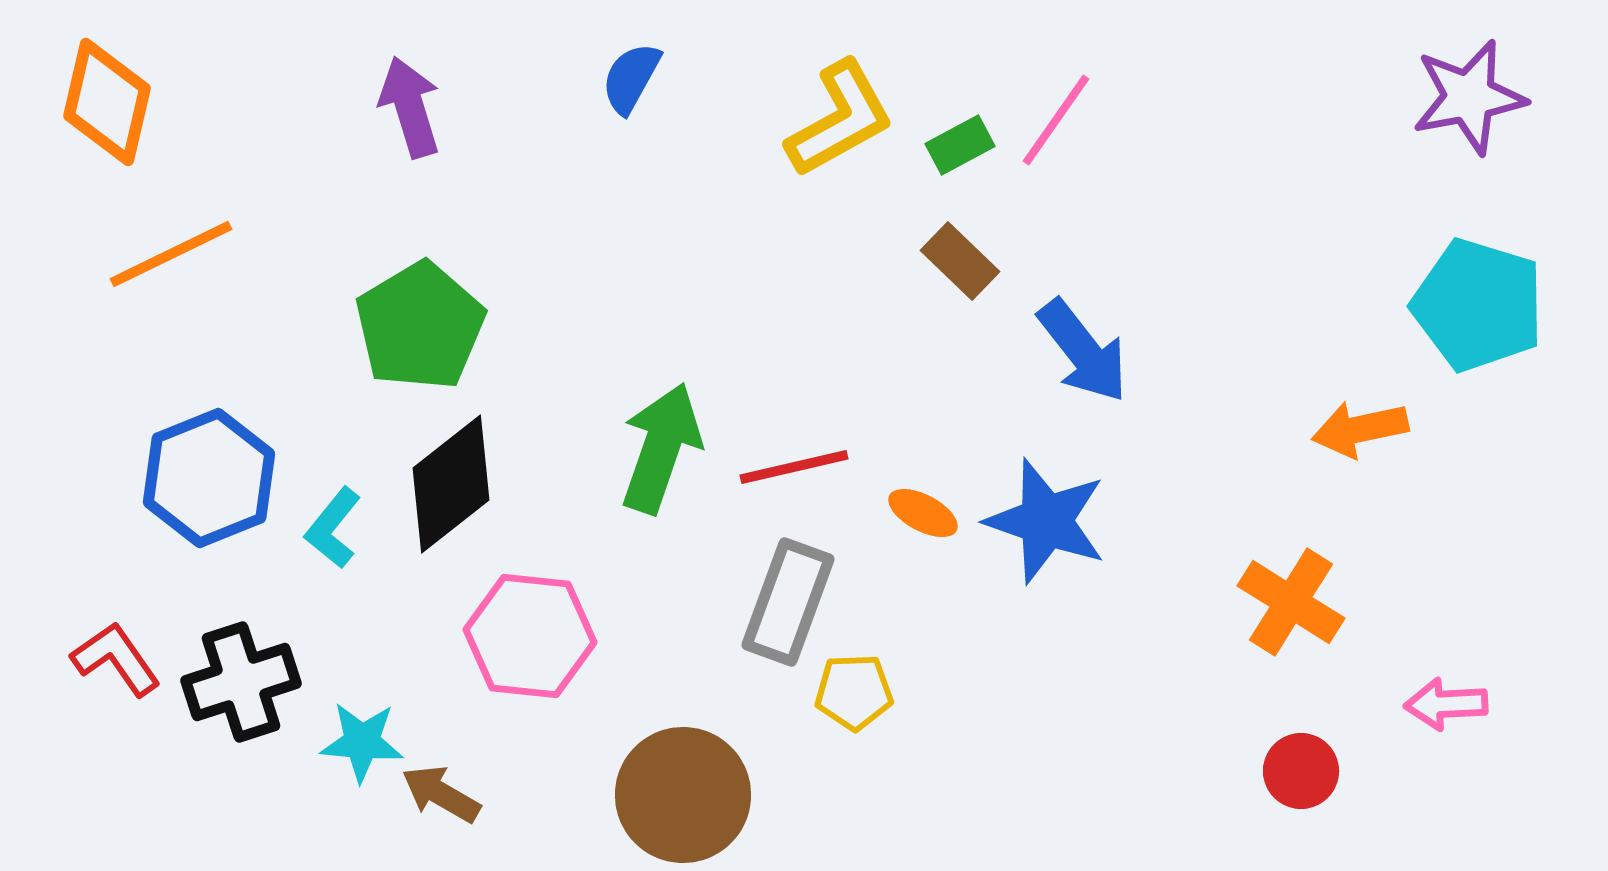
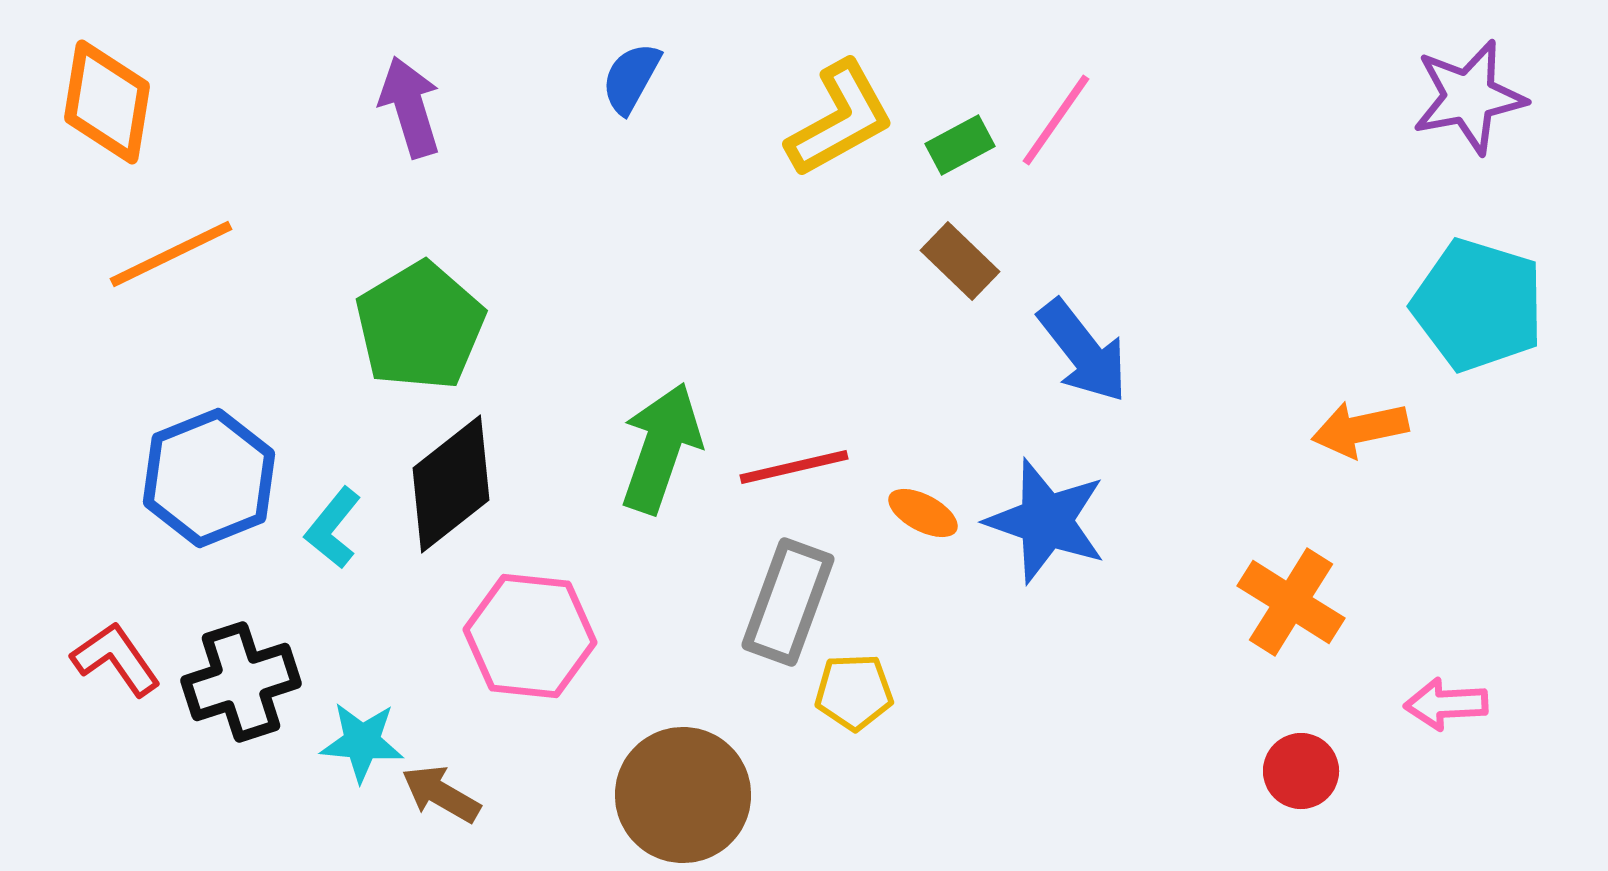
orange diamond: rotated 4 degrees counterclockwise
